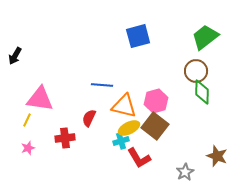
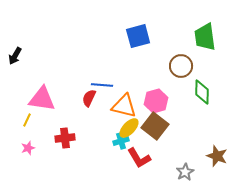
green trapezoid: rotated 60 degrees counterclockwise
brown circle: moved 15 px left, 5 px up
pink triangle: moved 2 px right
red semicircle: moved 20 px up
yellow ellipse: rotated 20 degrees counterclockwise
